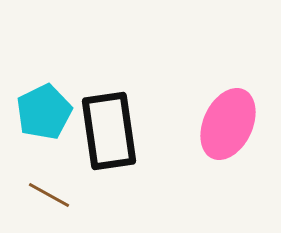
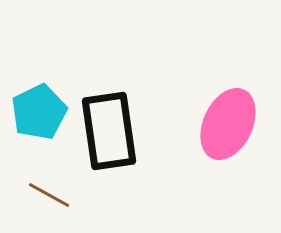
cyan pentagon: moved 5 px left
